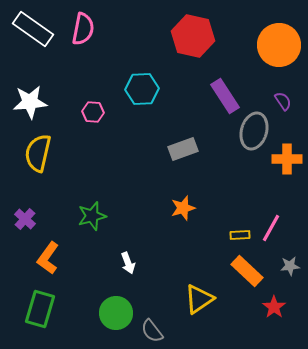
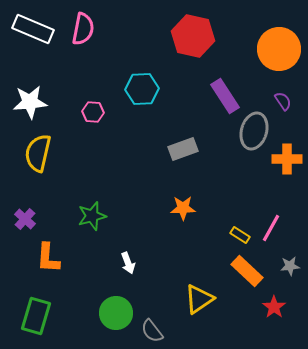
white rectangle: rotated 12 degrees counterclockwise
orange circle: moved 4 px down
orange star: rotated 15 degrees clockwise
yellow rectangle: rotated 36 degrees clockwise
orange L-shape: rotated 32 degrees counterclockwise
green rectangle: moved 4 px left, 7 px down
